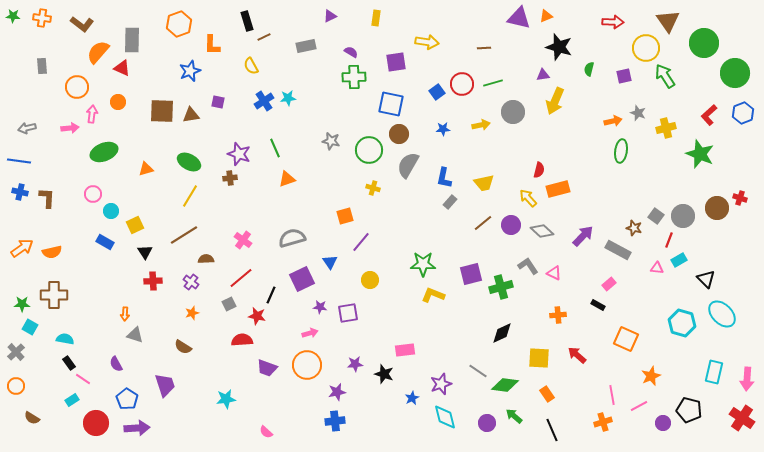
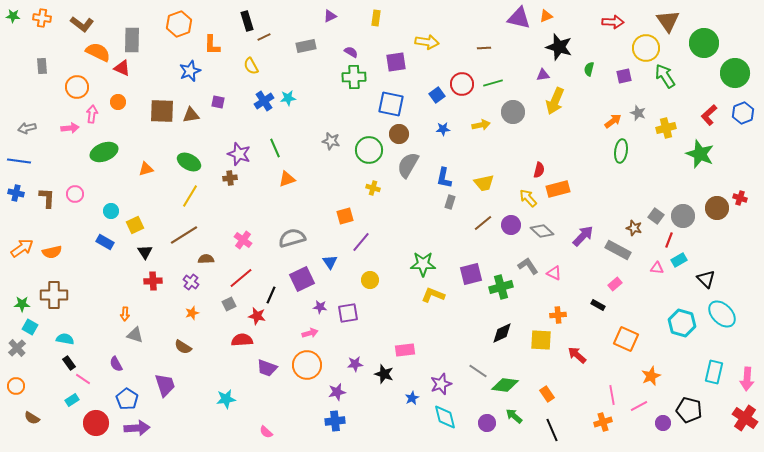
orange semicircle at (98, 52): rotated 75 degrees clockwise
blue square at (437, 92): moved 3 px down
orange arrow at (613, 121): rotated 24 degrees counterclockwise
blue cross at (20, 192): moved 4 px left, 1 px down
pink circle at (93, 194): moved 18 px left
gray rectangle at (450, 202): rotated 24 degrees counterclockwise
pink rectangle at (609, 284): moved 6 px right
gray cross at (16, 352): moved 1 px right, 4 px up
yellow square at (539, 358): moved 2 px right, 18 px up
red cross at (742, 418): moved 3 px right
